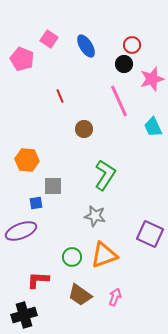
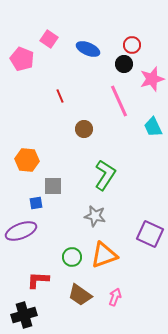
blue ellipse: moved 2 px right, 3 px down; rotated 35 degrees counterclockwise
